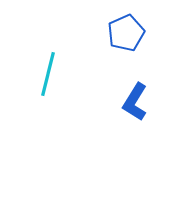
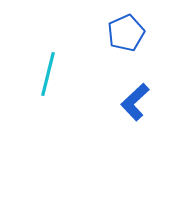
blue L-shape: rotated 15 degrees clockwise
